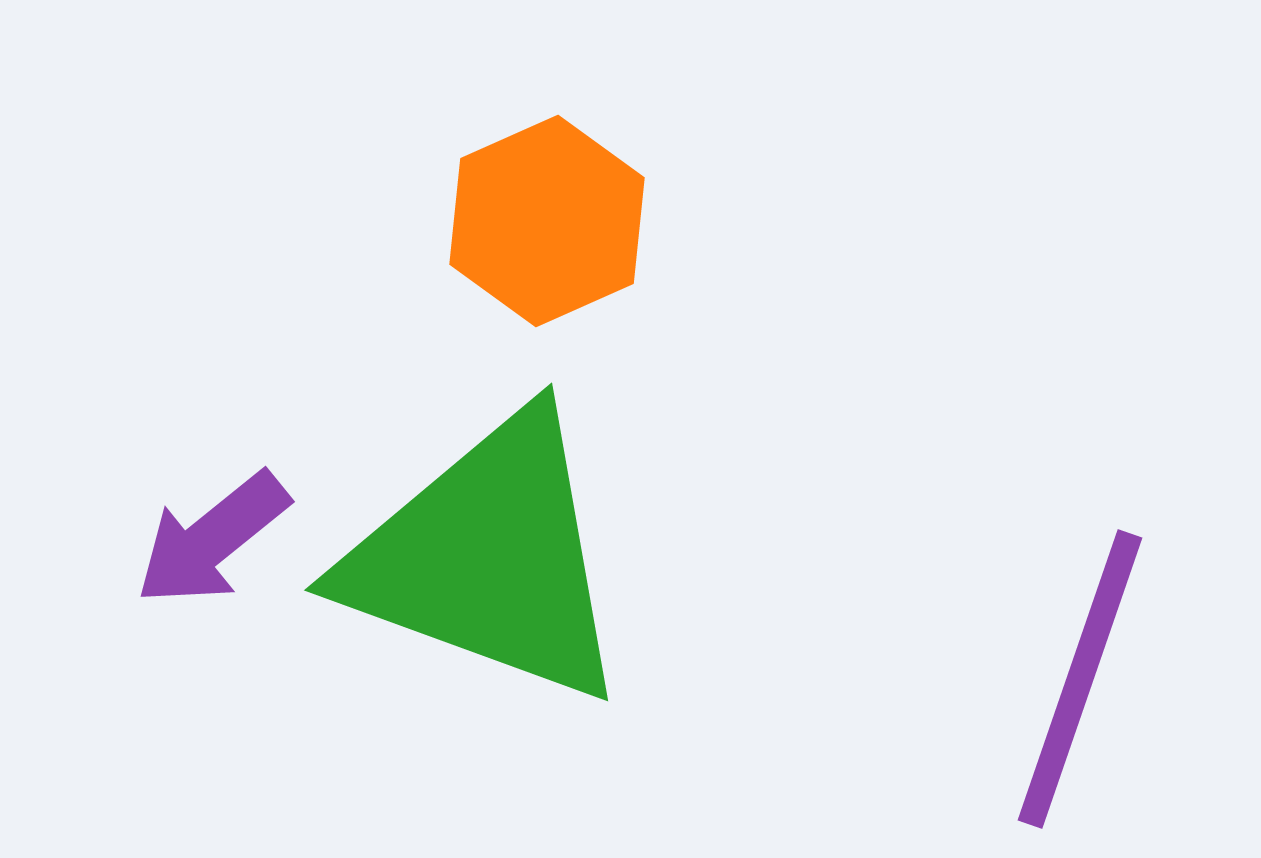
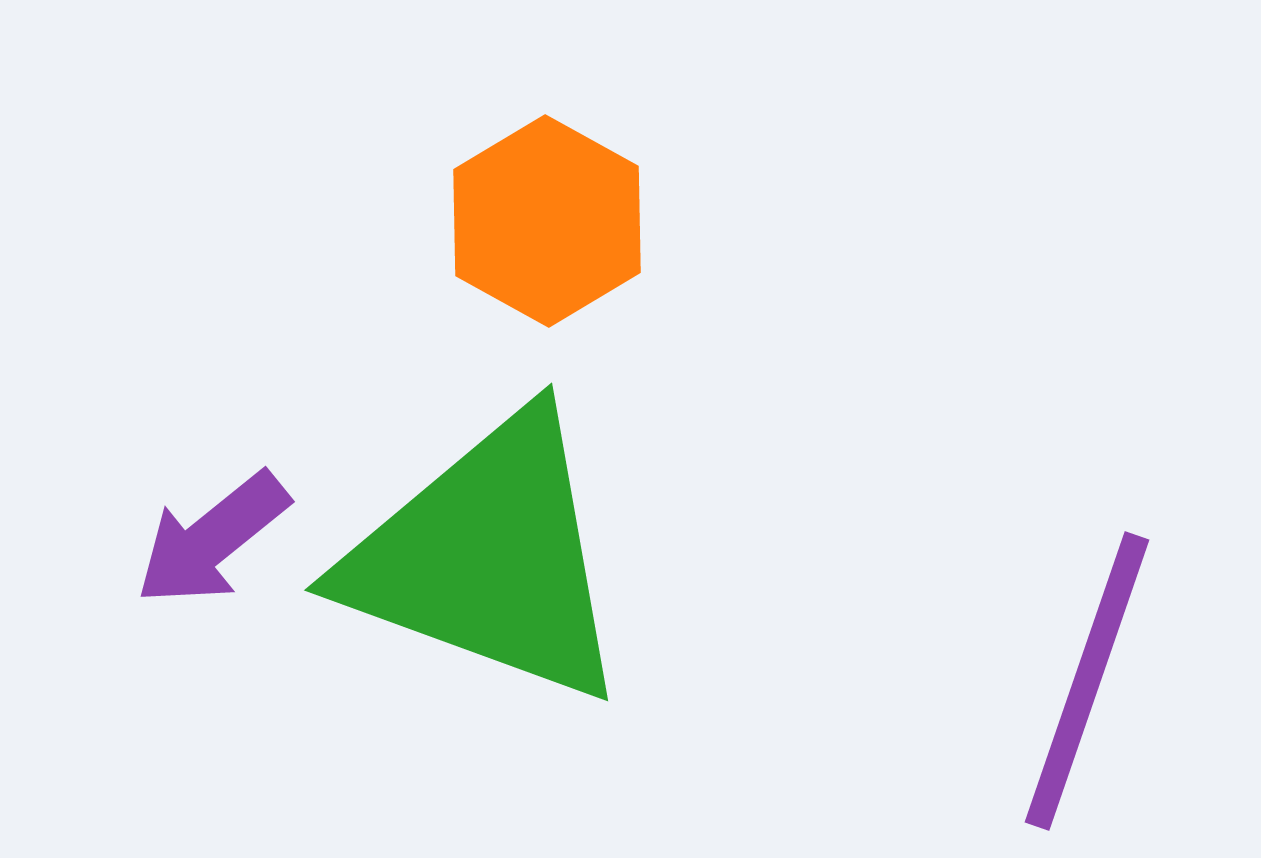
orange hexagon: rotated 7 degrees counterclockwise
purple line: moved 7 px right, 2 px down
